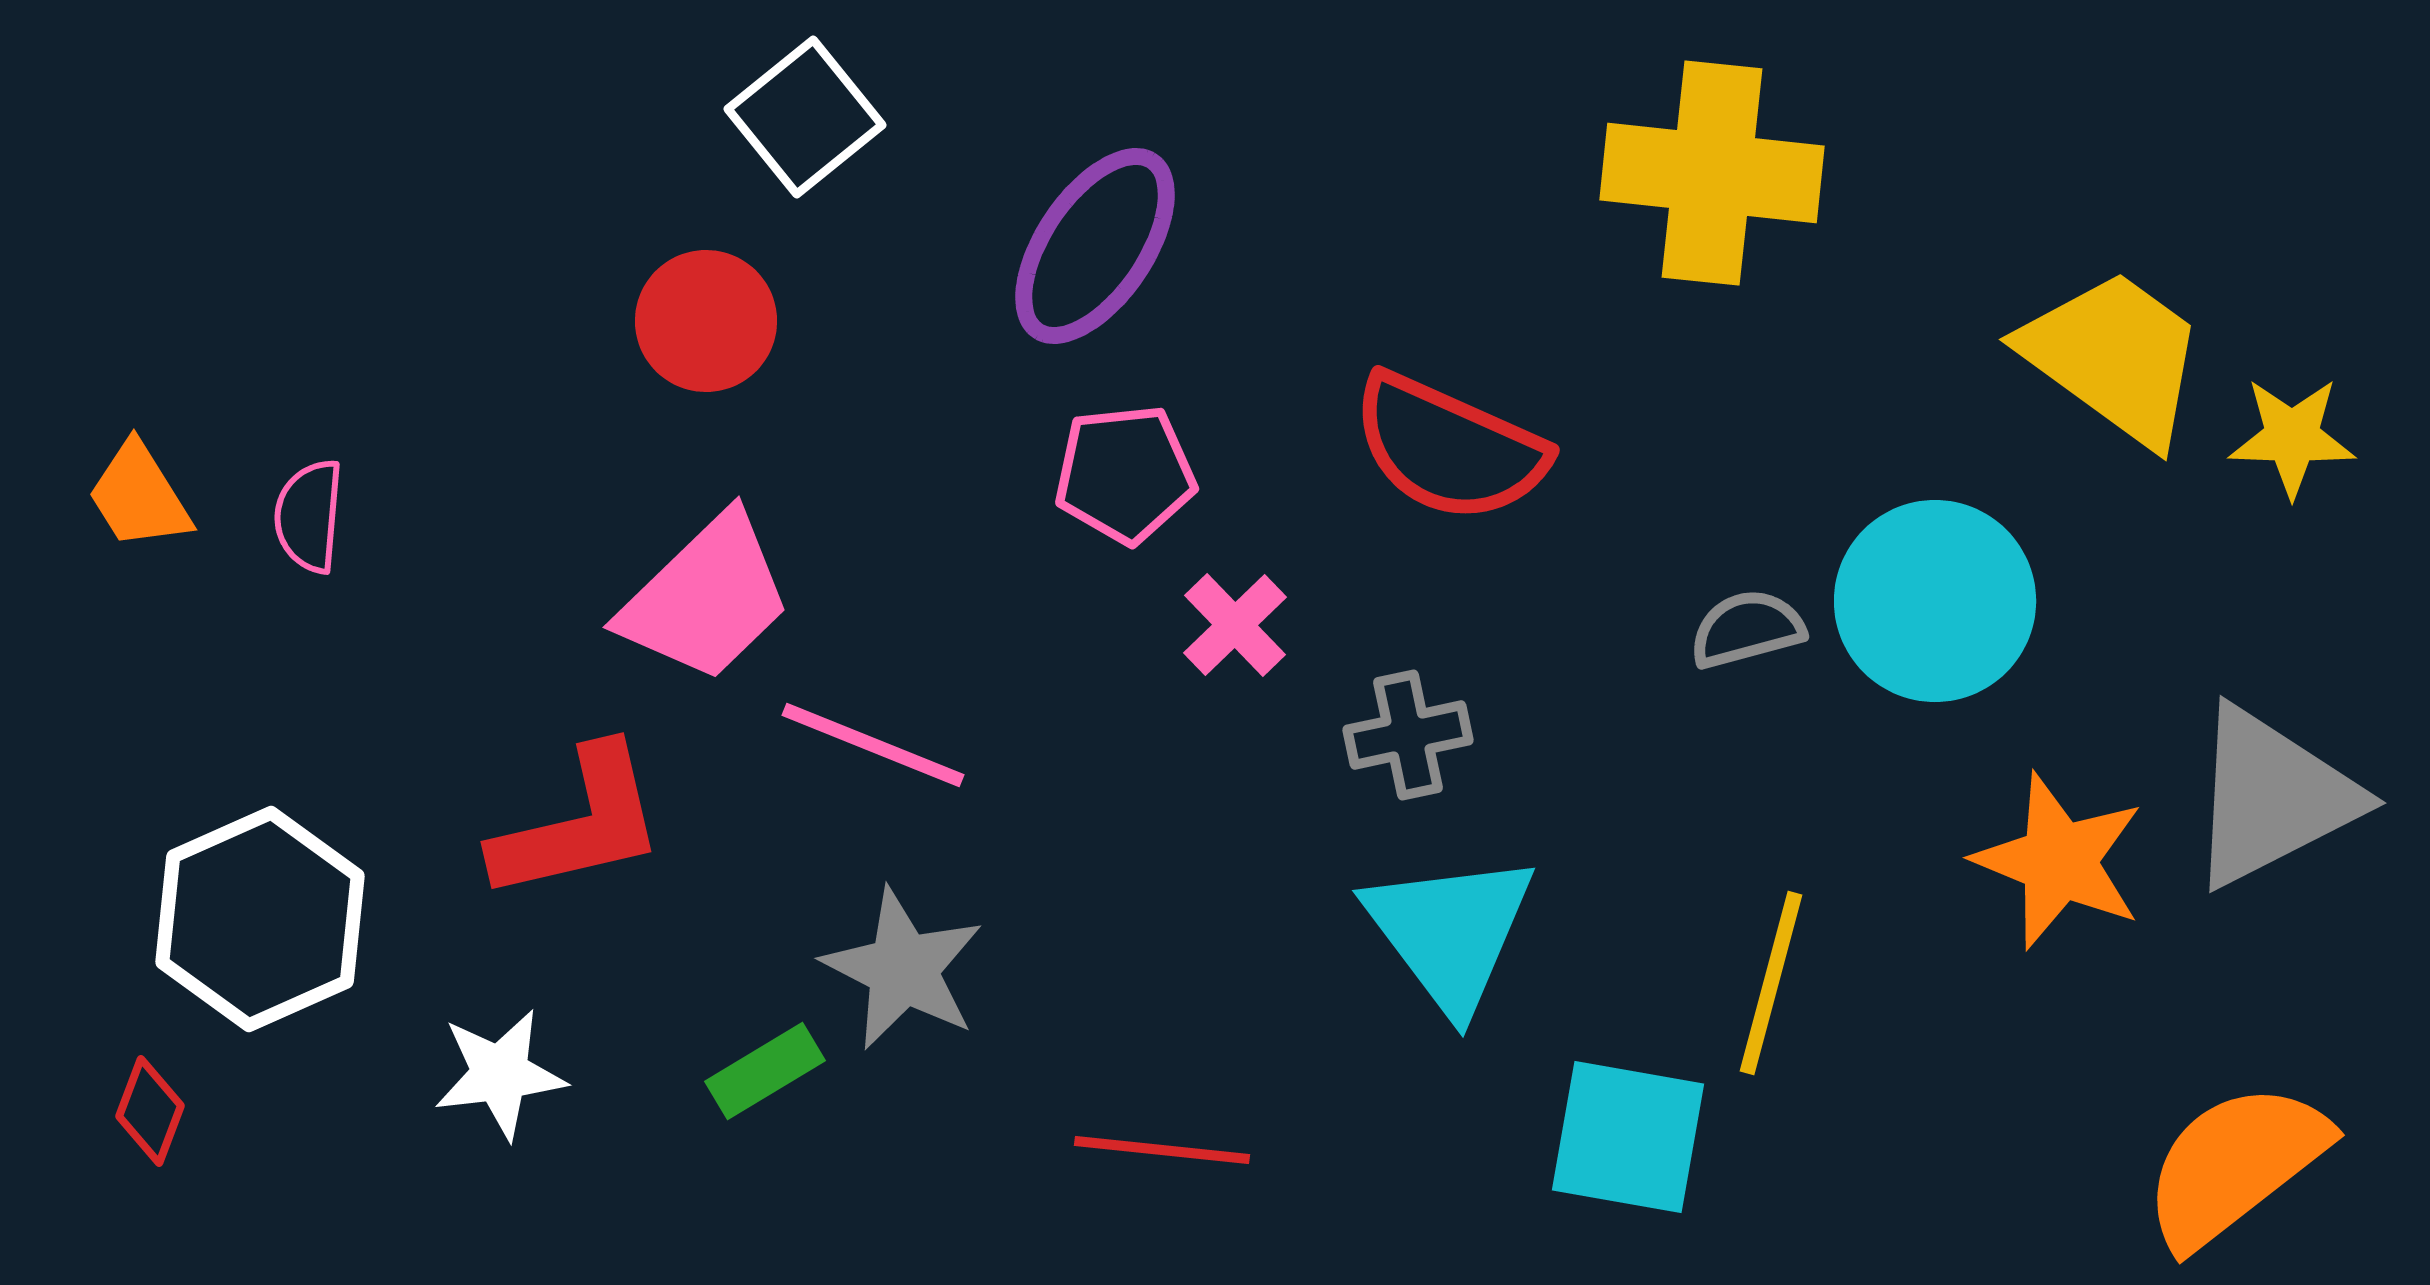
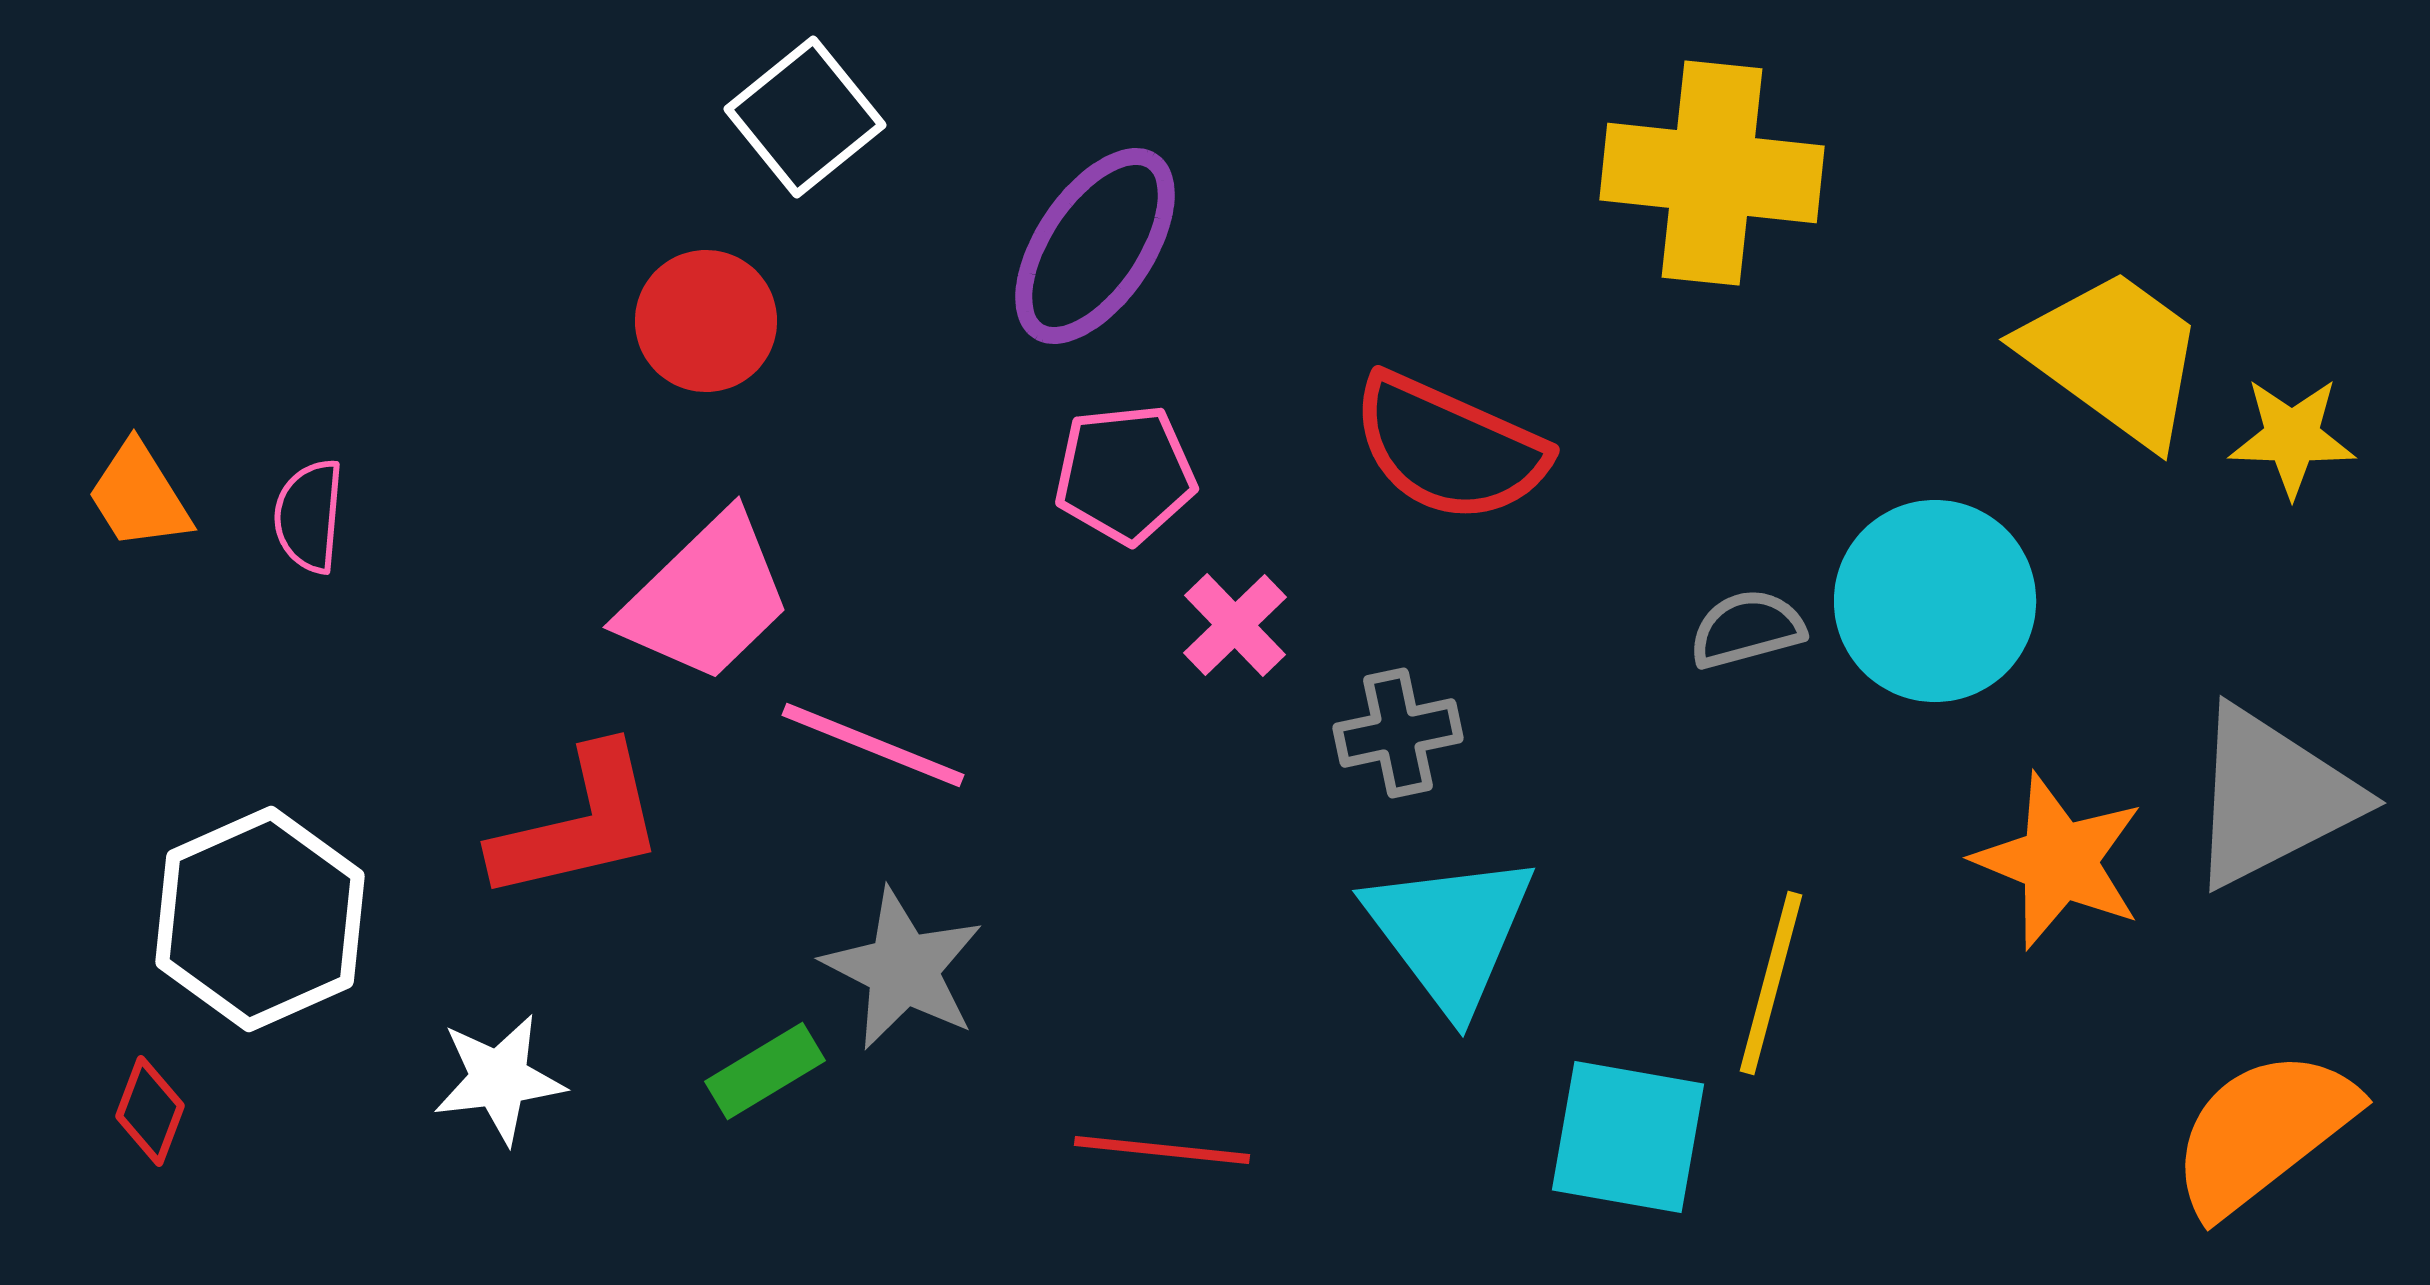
gray cross: moved 10 px left, 2 px up
white star: moved 1 px left, 5 px down
orange semicircle: moved 28 px right, 33 px up
